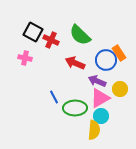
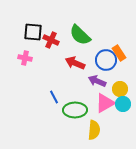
black square: rotated 24 degrees counterclockwise
pink triangle: moved 5 px right, 5 px down
green ellipse: moved 2 px down
cyan circle: moved 22 px right, 12 px up
